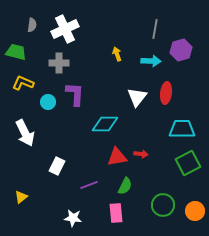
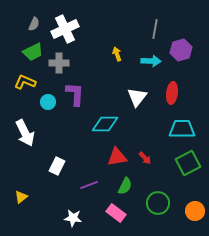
gray semicircle: moved 2 px right, 1 px up; rotated 16 degrees clockwise
green trapezoid: moved 17 px right; rotated 140 degrees clockwise
yellow L-shape: moved 2 px right, 1 px up
red ellipse: moved 6 px right
red arrow: moved 4 px right, 4 px down; rotated 40 degrees clockwise
green circle: moved 5 px left, 2 px up
pink rectangle: rotated 48 degrees counterclockwise
